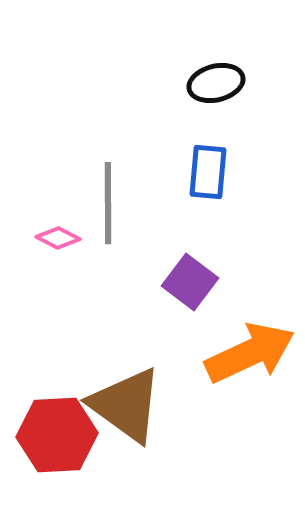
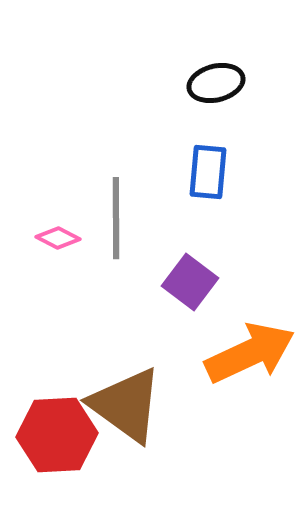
gray line: moved 8 px right, 15 px down
